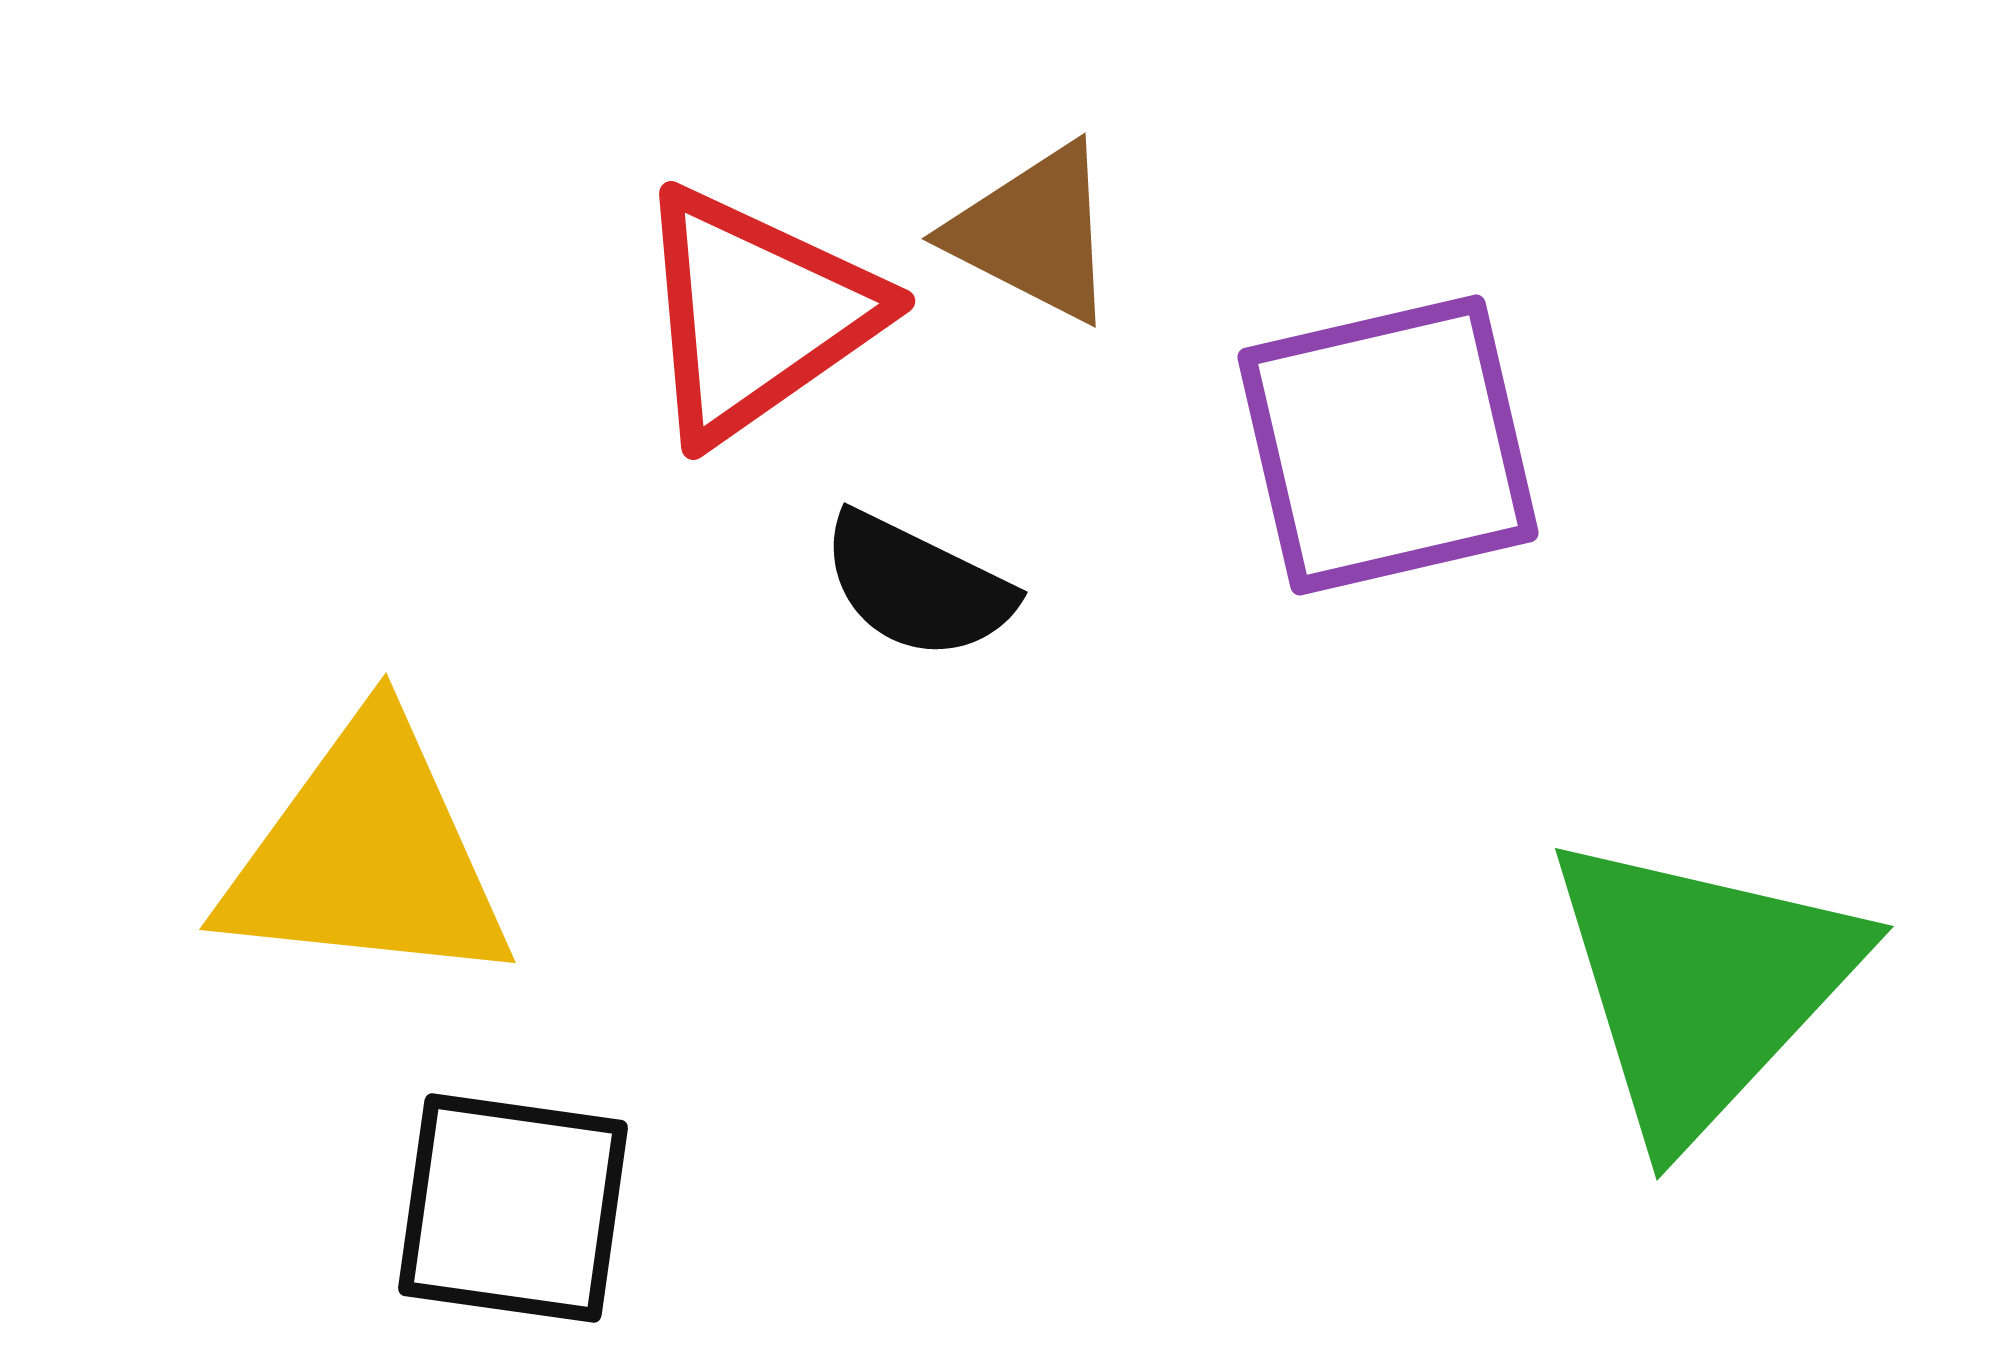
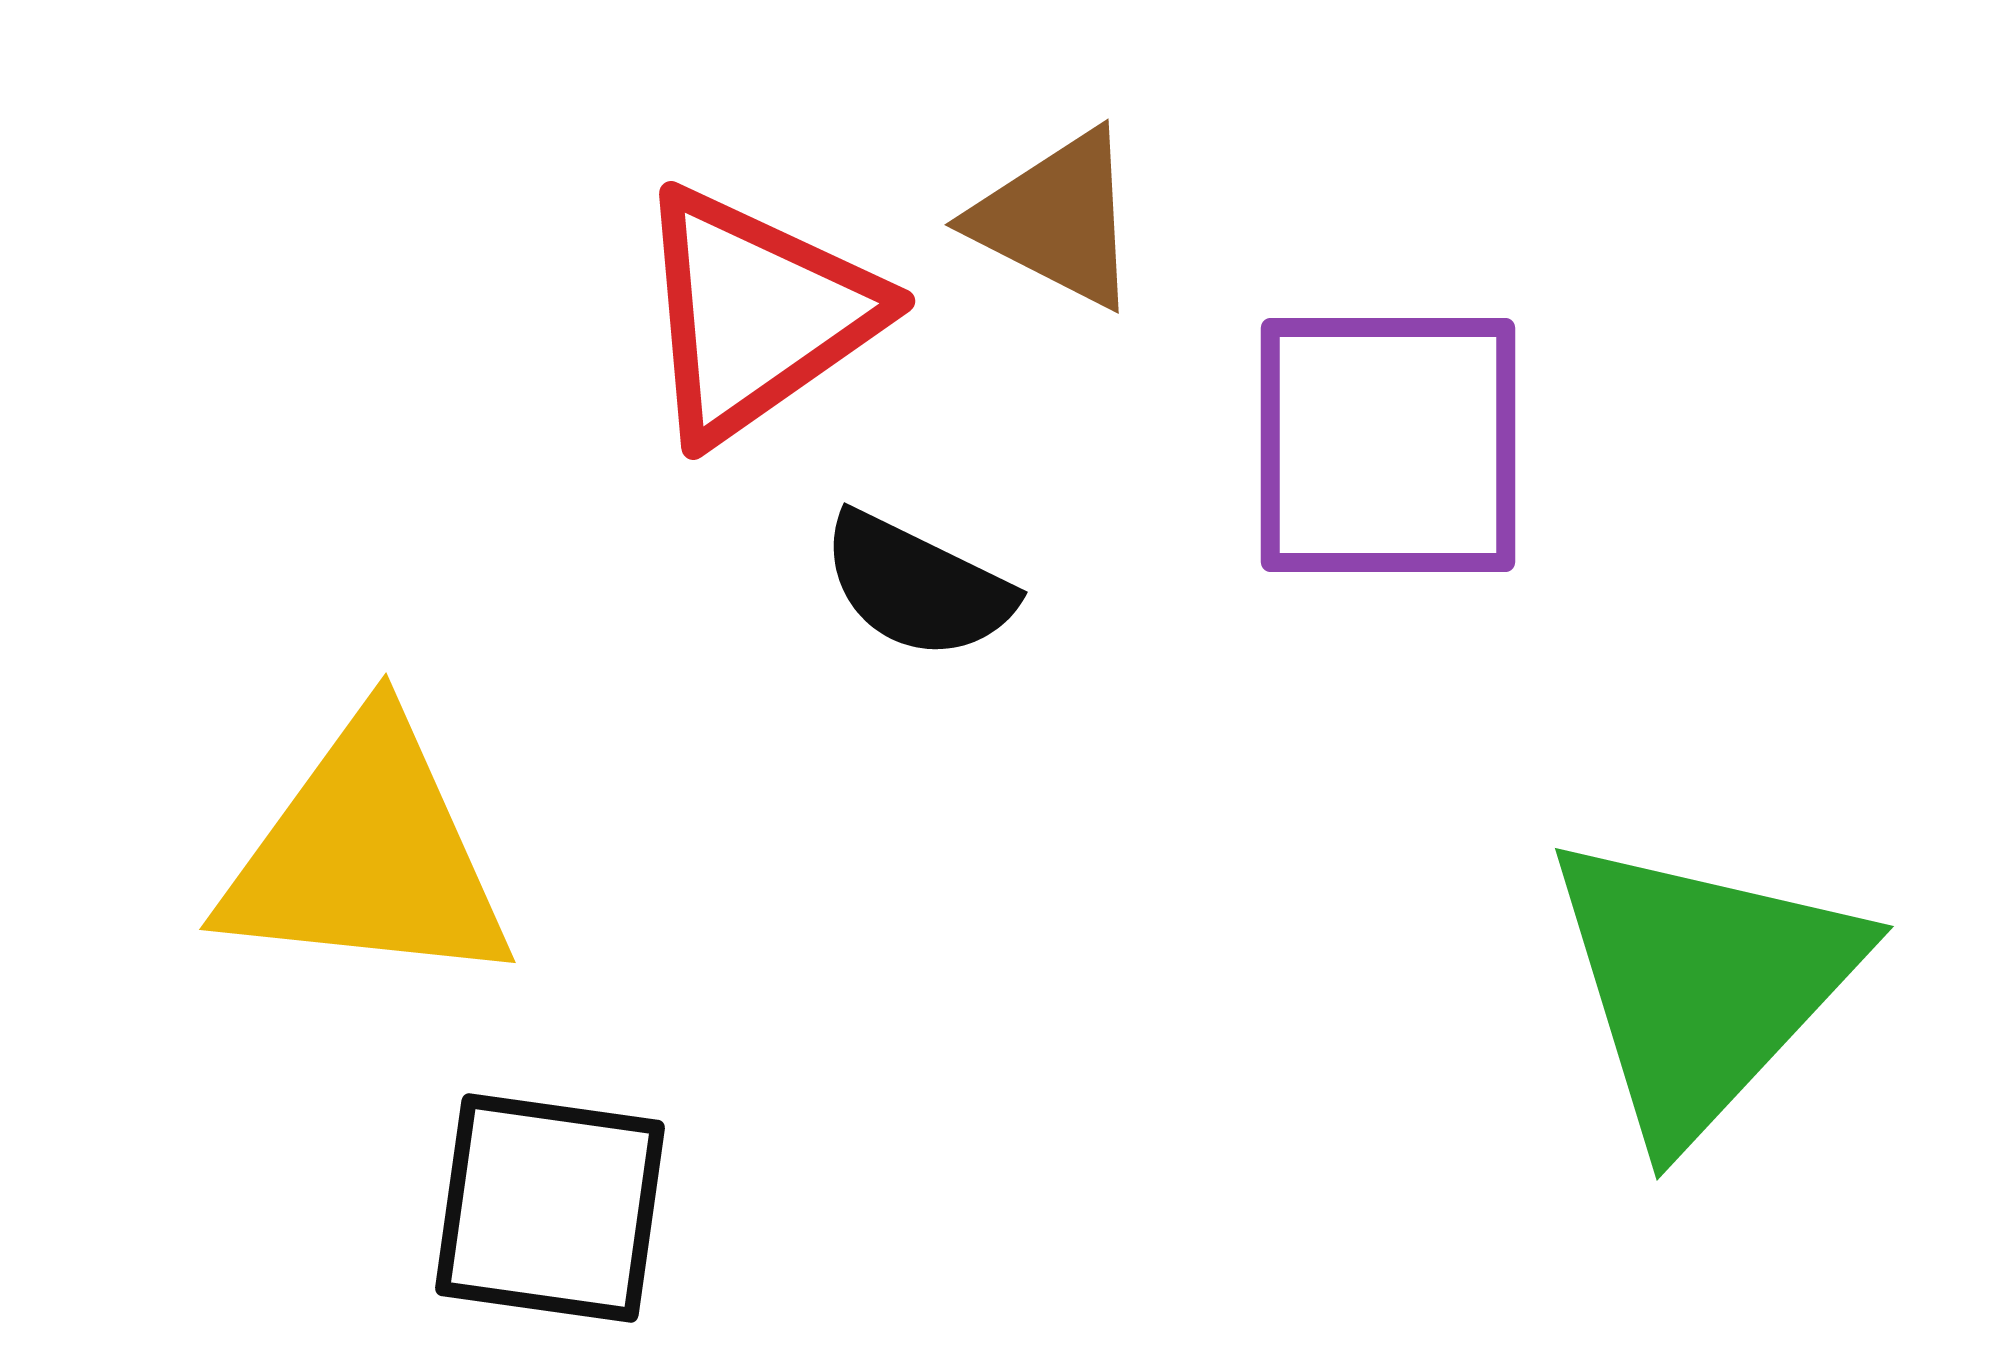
brown triangle: moved 23 px right, 14 px up
purple square: rotated 13 degrees clockwise
black square: moved 37 px right
